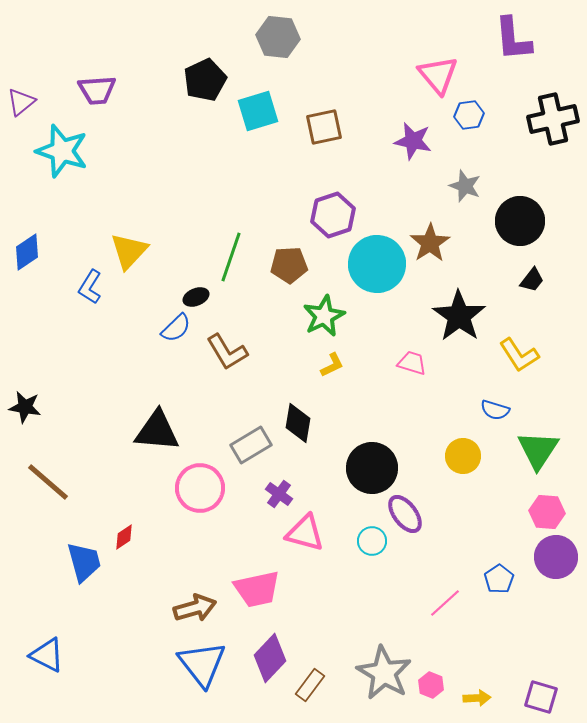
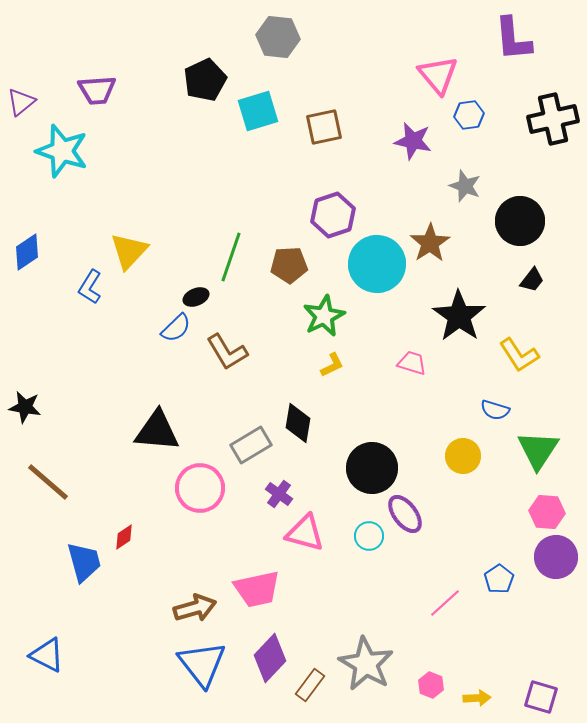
cyan circle at (372, 541): moved 3 px left, 5 px up
gray star at (384, 673): moved 18 px left, 9 px up
